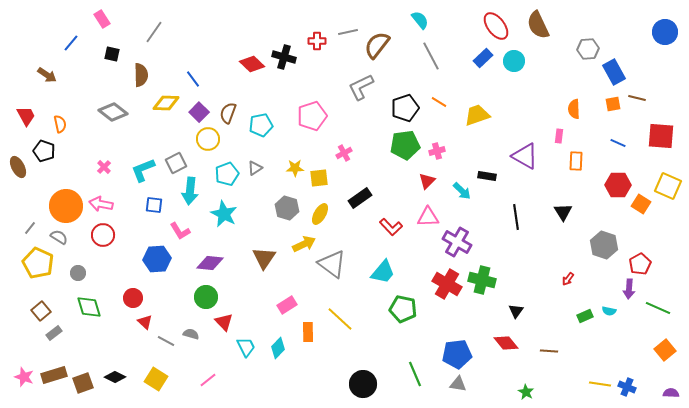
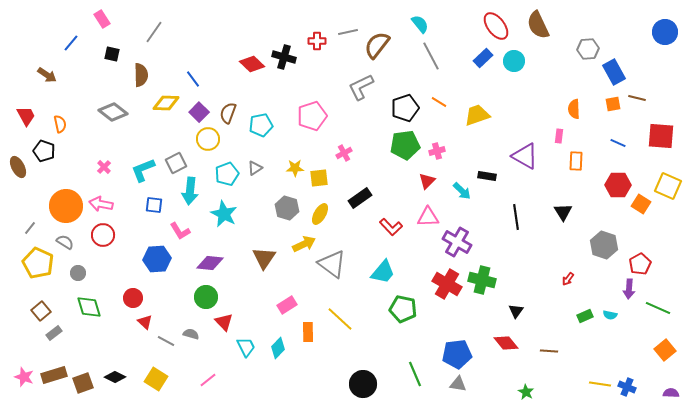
cyan semicircle at (420, 20): moved 4 px down
gray semicircle at (59, 237): moved 6 px right, 5 px down
cyan semicircle at (609, 311): moved 1 px right, 4 px down
